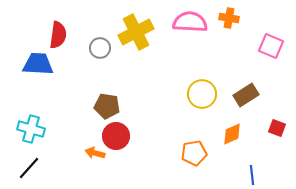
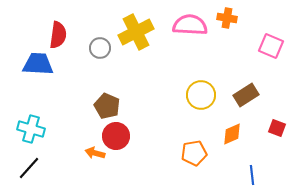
orange cross: moved 2 px left
pink semicircle: moved 3 px down
yellow circle: moved 1 px left, 1 px down
brown pentagon: rotated 15 degrees clockwise
